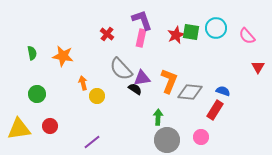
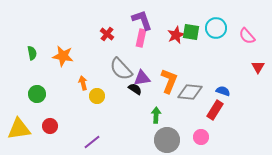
green arrow: moved 2 px left, 2 px up
